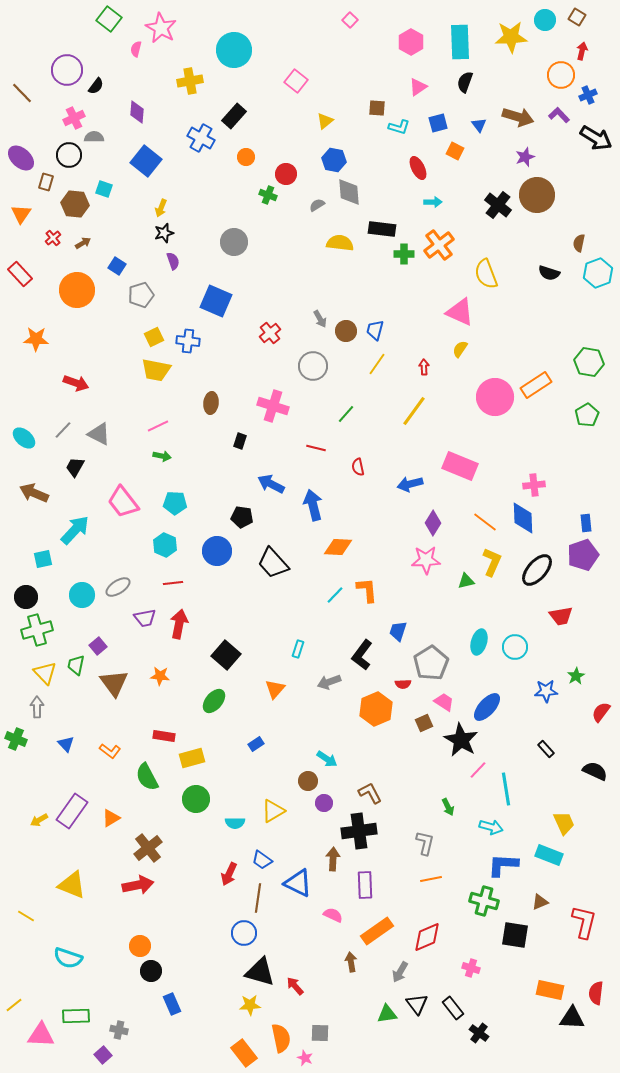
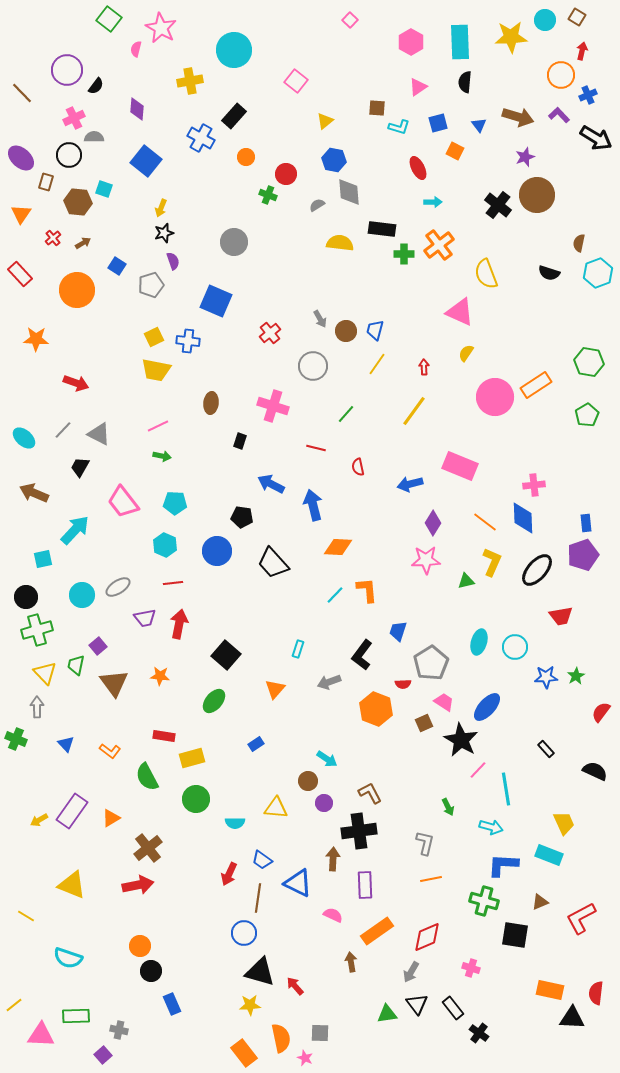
black semicircle at (465, 82): rotated 15 degrees counterclockwise
purple diamond at (137, 112): moved 3 px up
brown hexagon at (75, 204): moved 3 px right, 2 px up
gray pentagon at (141, 295): moved 10 px right, 10 px up
yellow semicircle at (460, 349): moved 6 px right, 4 px down
black trapezoid at (75, 467): moved 5 px right
blue star at (546, 691): moved 14 px up
orange hexagon at (376, 709): rotated 16 degrees counterclockwise
yellow triangle at (273, 811): moved 3 px right, 3 px up; rotated 35 degrees clockwise
red L-shape at (584, 922): moved 3 px left, 4 px up; rotated 132 degrees counterclockwise
gray arrow at (400, 972): moved 11 px right
